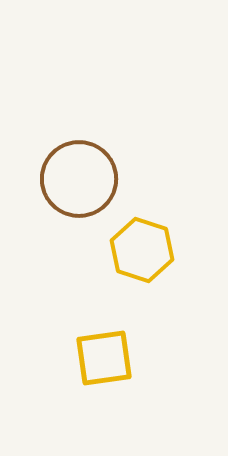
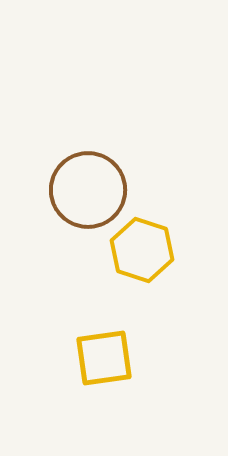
brown circle: moved 9 px right, 11 px down
